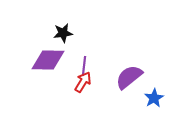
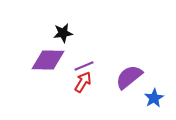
purple line: rotated 60 degrees clockwise
